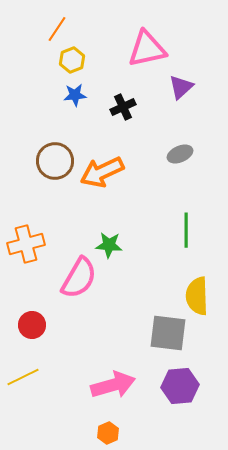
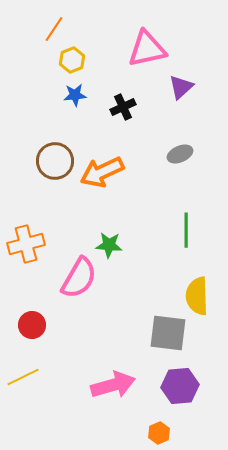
orange line: moved 3 px left
orange hexagon: moved 51 px right
